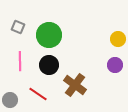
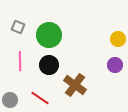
red line: moved 2 px right, 4 px down
